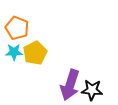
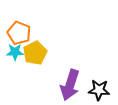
orange pentagon: moved 2 px right, 5 px down
cyan star: moved 1 px right
black star: moved 7 px right
